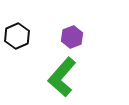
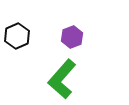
green L-shape: moved 2 px down
